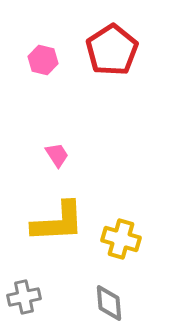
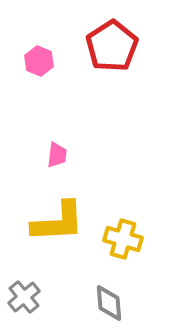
red pentagon: moved 4 px up
pink hexagon: moved 4 px left, 1 px down; rotated 8 degrees clockwise
pink trapezoid: rotated 40 degrees clockwise
yellow cross: moved 2 px right
gray cross: rotated 28 degrees counterclockwise
